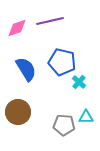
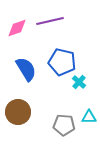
cyan triangle: moved 3 px right
